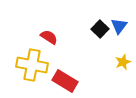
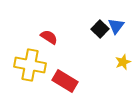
blue triangle: moved 3 px left
yellow cross: moved 2 px left
